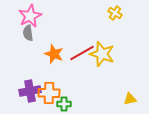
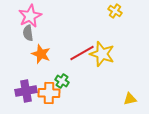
yellow cross: moved 2 px up
orange star: moved 13 px left
purple cross: moved 4 px left
green cross: moved 2 px left, 23 px up; rotated 32 degrees clockwise
